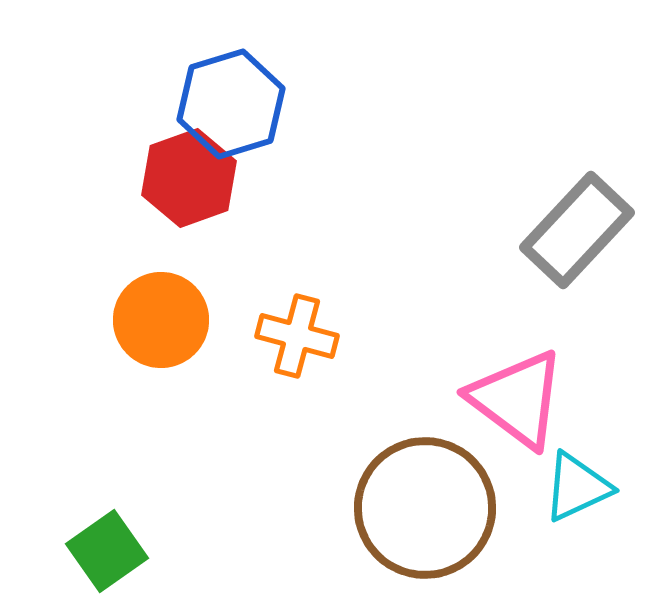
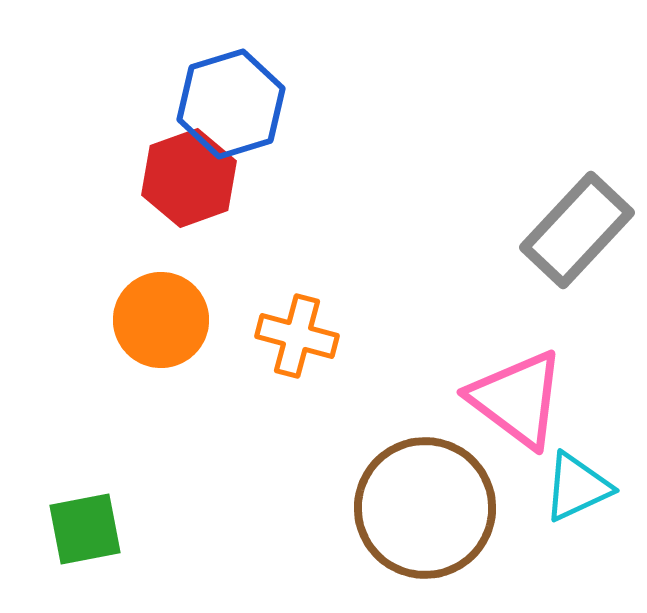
green square: moved 22 px left, 22 px up; rotated 24 degrees clockwise
